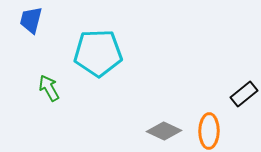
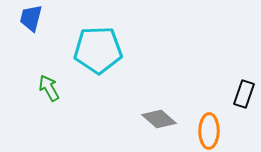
blue trapezoid: moved 2 px up
cyan pentagon: moved 3 px up
black rectangle: rotated 32 degrees counterclockwise
gray diamond: moved 5 px left, 12 px up; rotated 16 degrees clockwise
